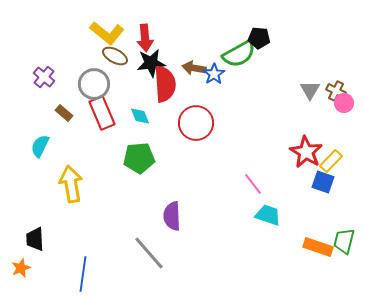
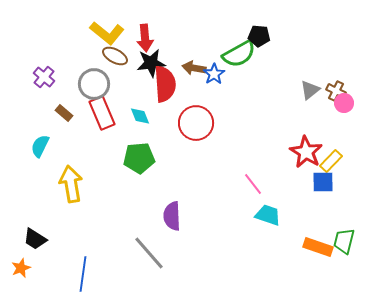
black pentagon: moved 2 px up
gray triangle: rotated 20 degrees clockwise
blue square: rotated 20 degrees counterclockwise
black trapezoid: rotated 55 degrees counterclockwise
